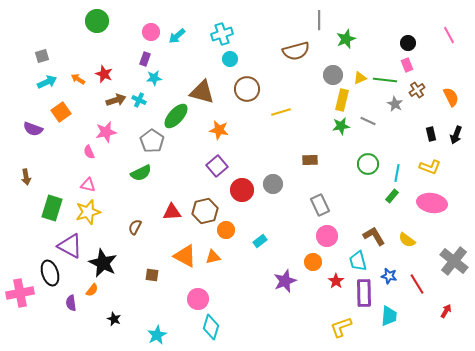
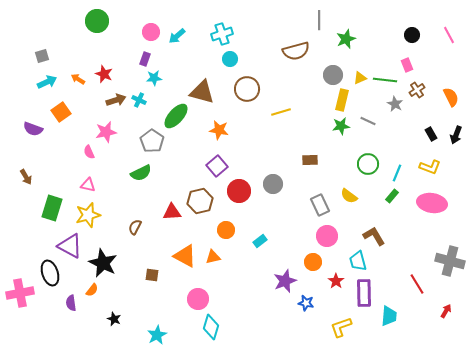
black circle at (408, 43): moved 4 px right, 8 px up
black rectangle at (431, 134): rotated 16 degrees counterclockwise
cyan line at (397, 173): rotated 12 degrees clockwise
brown arrow at (26, 177): rotated 21 degrees counterclockwise
red circle at (242, 190): moved 3 px left, 1 px down
brown hexagon at (205, 211): moved 5 px left, 10 px up
yellow star at (88, 212): moved 3 px down
yellow semicircle at (407, 240): moved 58 px left, 44 px up
gray cross at (454, 261): moved 4 px left; rotated 24 degrees counterclockwise
blue star at (389, 276): moved 83 px left, 27 px down
